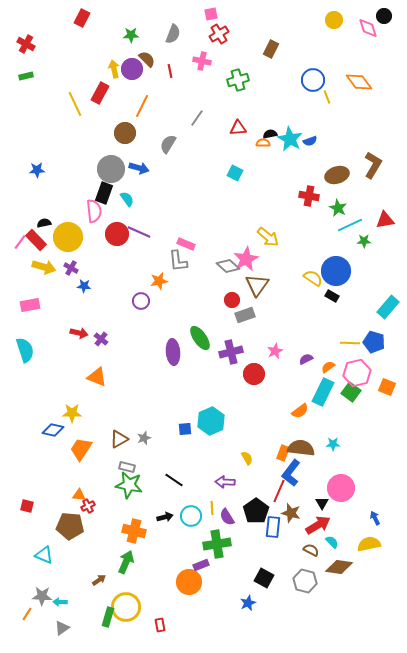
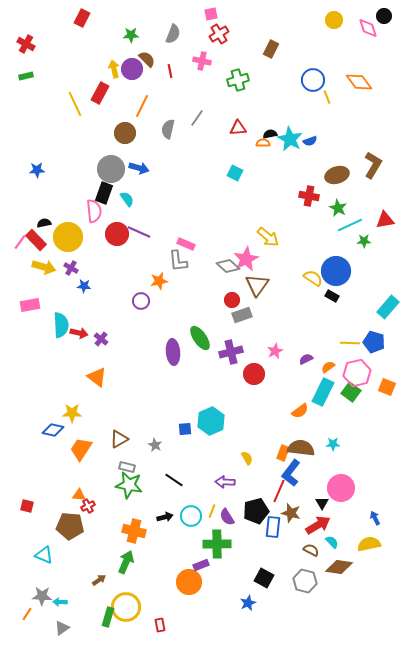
gray semicircle at (168, 144): moved 15 px up; rotated 18 degrees counterclockwise
gray rectangle at (245, 315): moved 3 px left
cyan semicircle at (25, 350): moved 36 px right, 25 px up; rotated 15 degrees clockwise
orange triangle at (97, 377): rotated 15 degrees clockwise
gray star at (144, 438): moved 11 px right, 7 px down; rotated 24 degrees counterclockwise
yellow line at (212, 508): moved 3 px down; rotated 24 degrees clockwise
black pentagon at (256, 511): rotated 20 degrees clockwise
green cross at (217, 544): rotated 8 degrees clockwise
